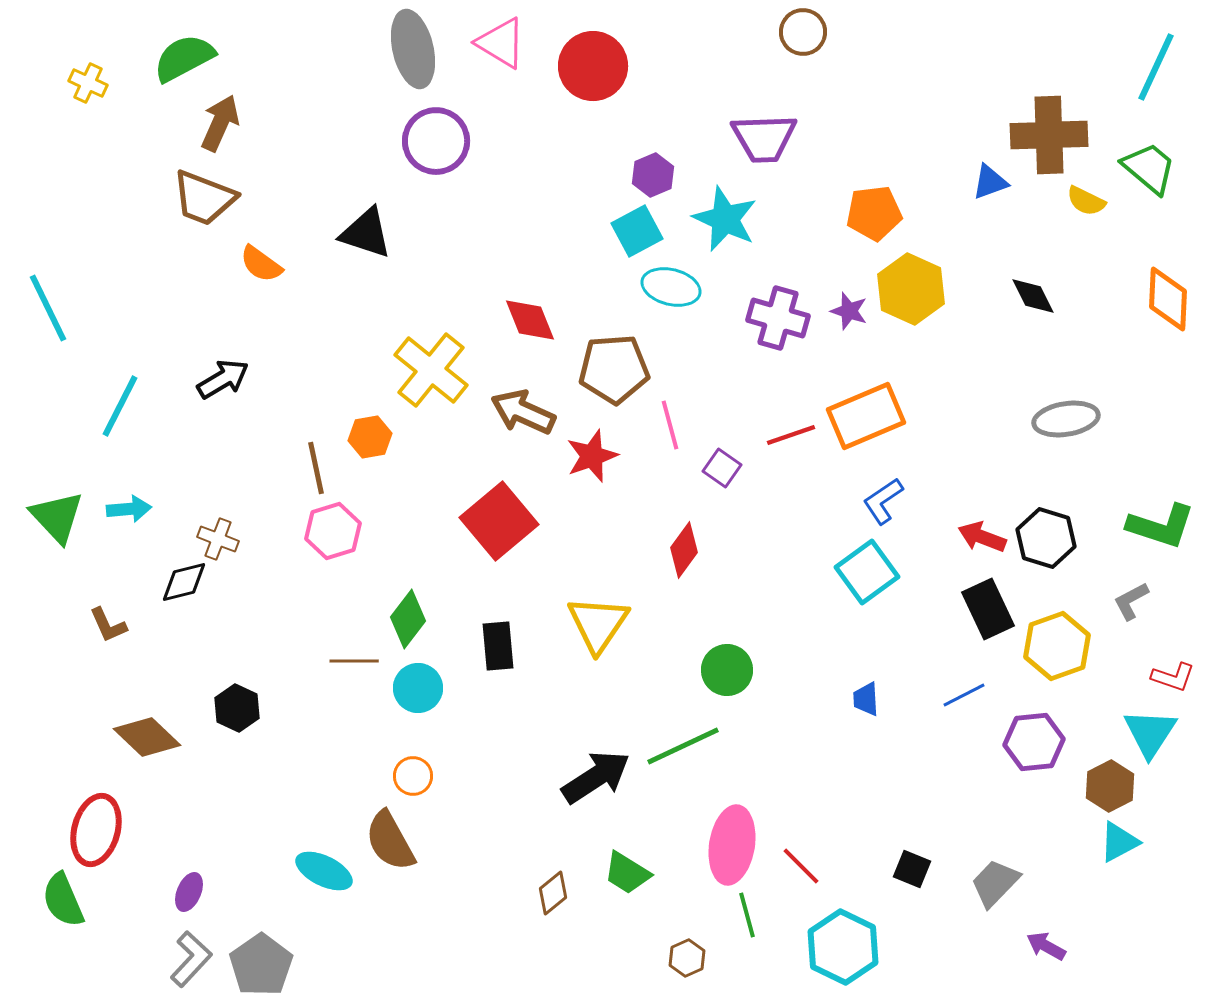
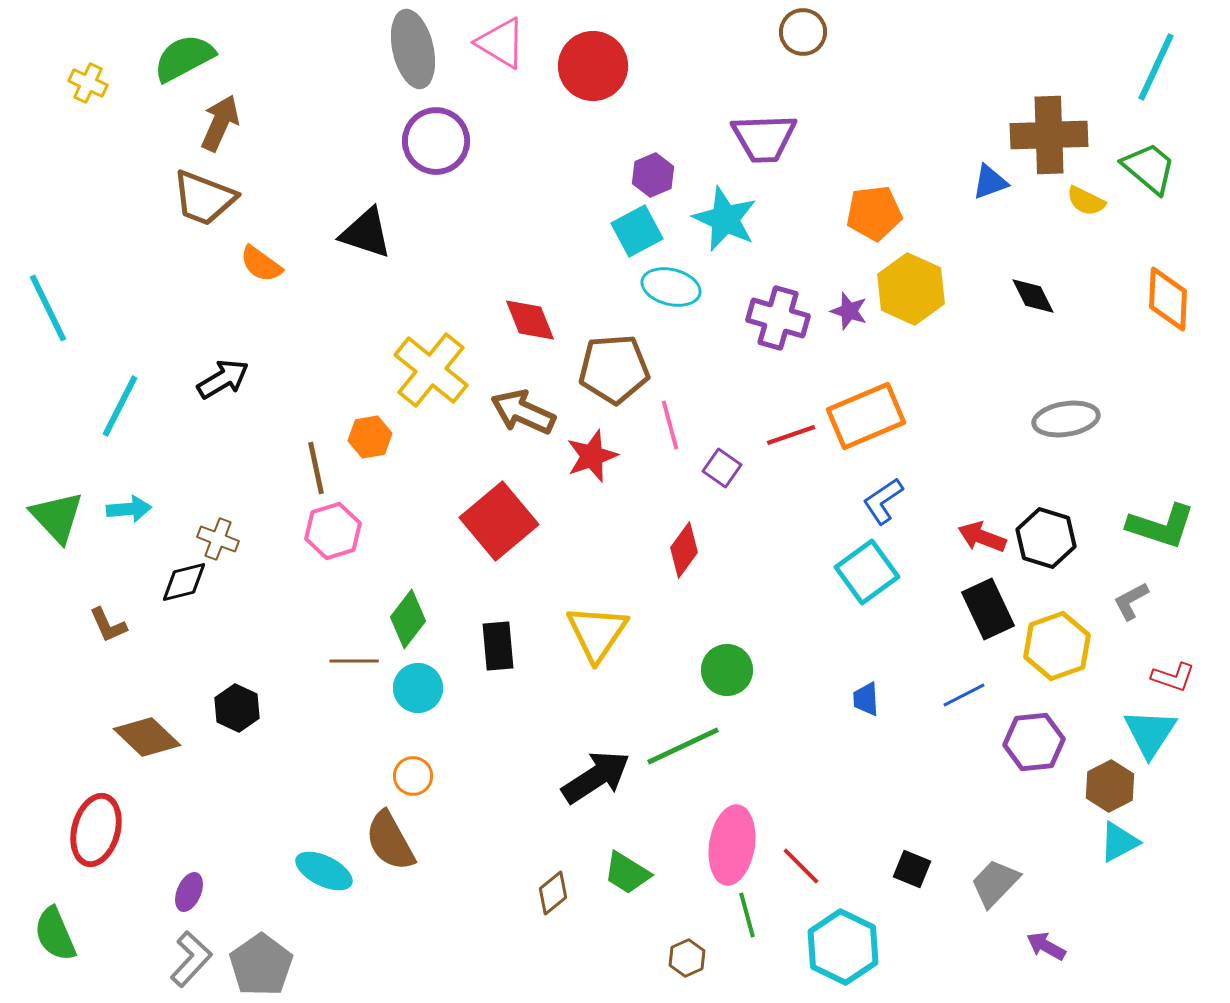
yellow triangle at (598, 624): moved 1 px left, 9 px down
green semicircle at (63, 900): moved 8 px left, 34 px down
